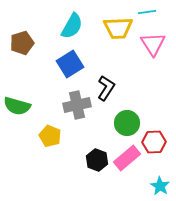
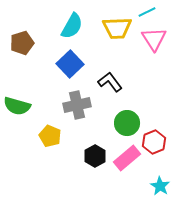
cyan line: rotated 18 degrees counterclockwise
yellow trapezoid: moved 1 px left
pink triangle: moved 1 px right, 5 px up
blue square: rotated 12 degrees counterclockwise
black L-shape: moved 4 px right, 6 px up; rotated 70 degrees counterclockwise
red hexagon: rotated 20 degrees counterclockwise
black hexagon: moved 2 px left, 4 px up; rotated 10 degrees clockwise
